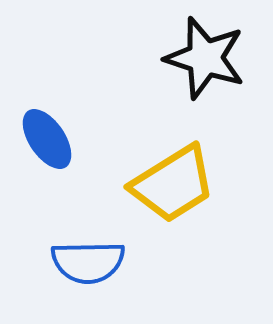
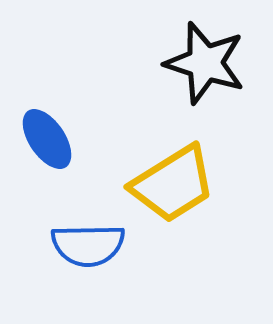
black star: moved 5 px down
blue semicircle: moved 17 px up
